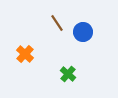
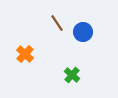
green cross: moved 4 px right, 1 px down
